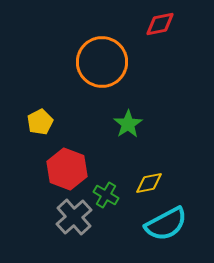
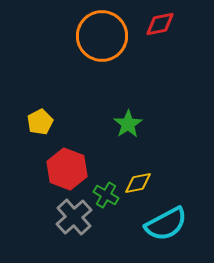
orange circle: moved 26 px up
yellow diamond: moved 11 px left
